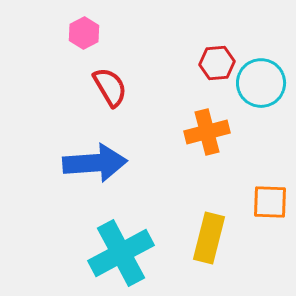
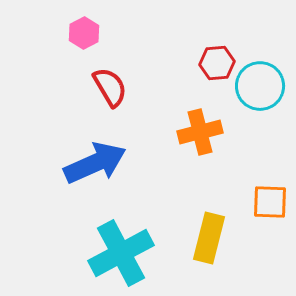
cyan circle: moved 1 px left, 3 px down
orange cross: moved 7 px left
blue arrow: rotated 20 degrees counterclockwise
